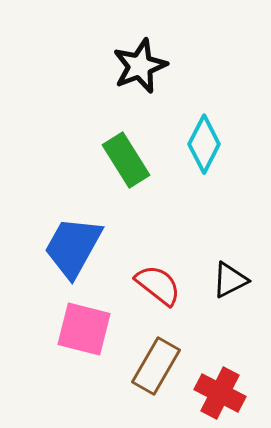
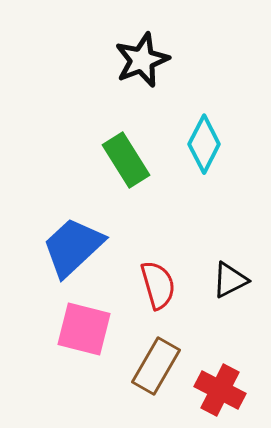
black star: moved 2 px right, 6 px up
blue trapezoid: rotated 18 degrees clockwise
red semicircle: rotated 36 degrees clockwise
red cross: moved 3 px up
